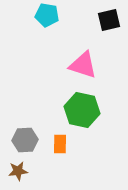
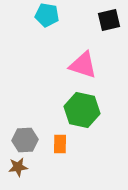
brown star: moved 4 px up
